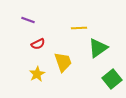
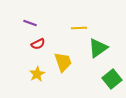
purple line: moved 2 px right, 3 px down
